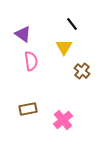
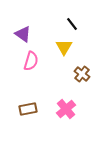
pink semicircle: rotated 24 degrees clockwise
brown cross: moved 3 px down
pink cross: moved 3 px right, 11 px up
